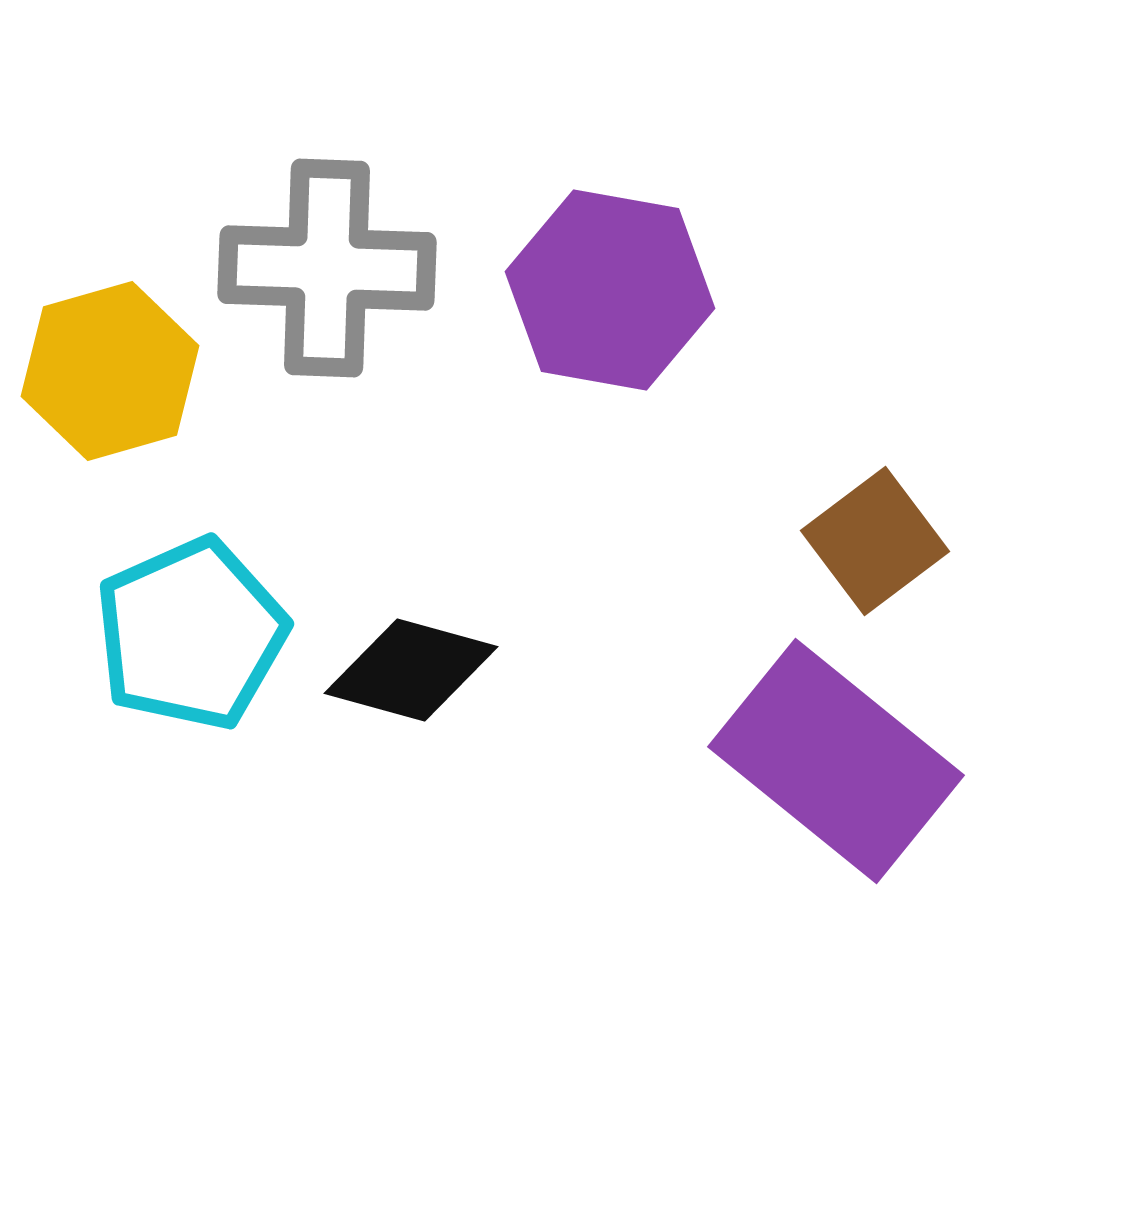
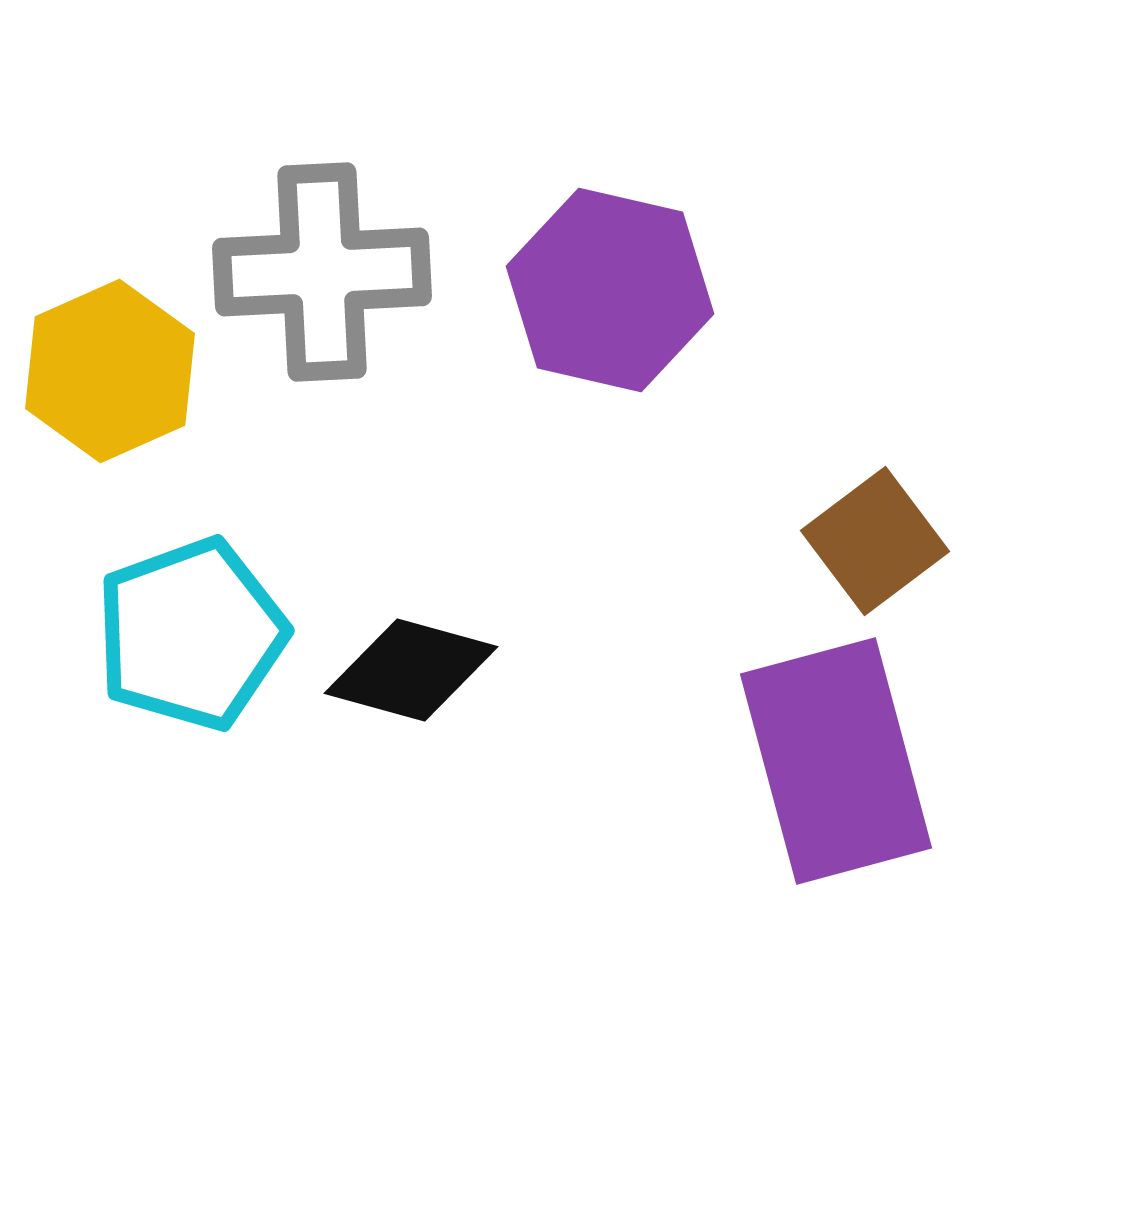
gray cross: moved 5 px left, 4 px down; rotated 5 degrees counterclockwise
purple hexagon: rotated 3 degrees clockwise
yellow hexagon: rotated 8 degrees counterclockwise
cyan pentagon: rotated 4 degrees clockwise
purple rectangle: rotated 36 degrees clockwise
